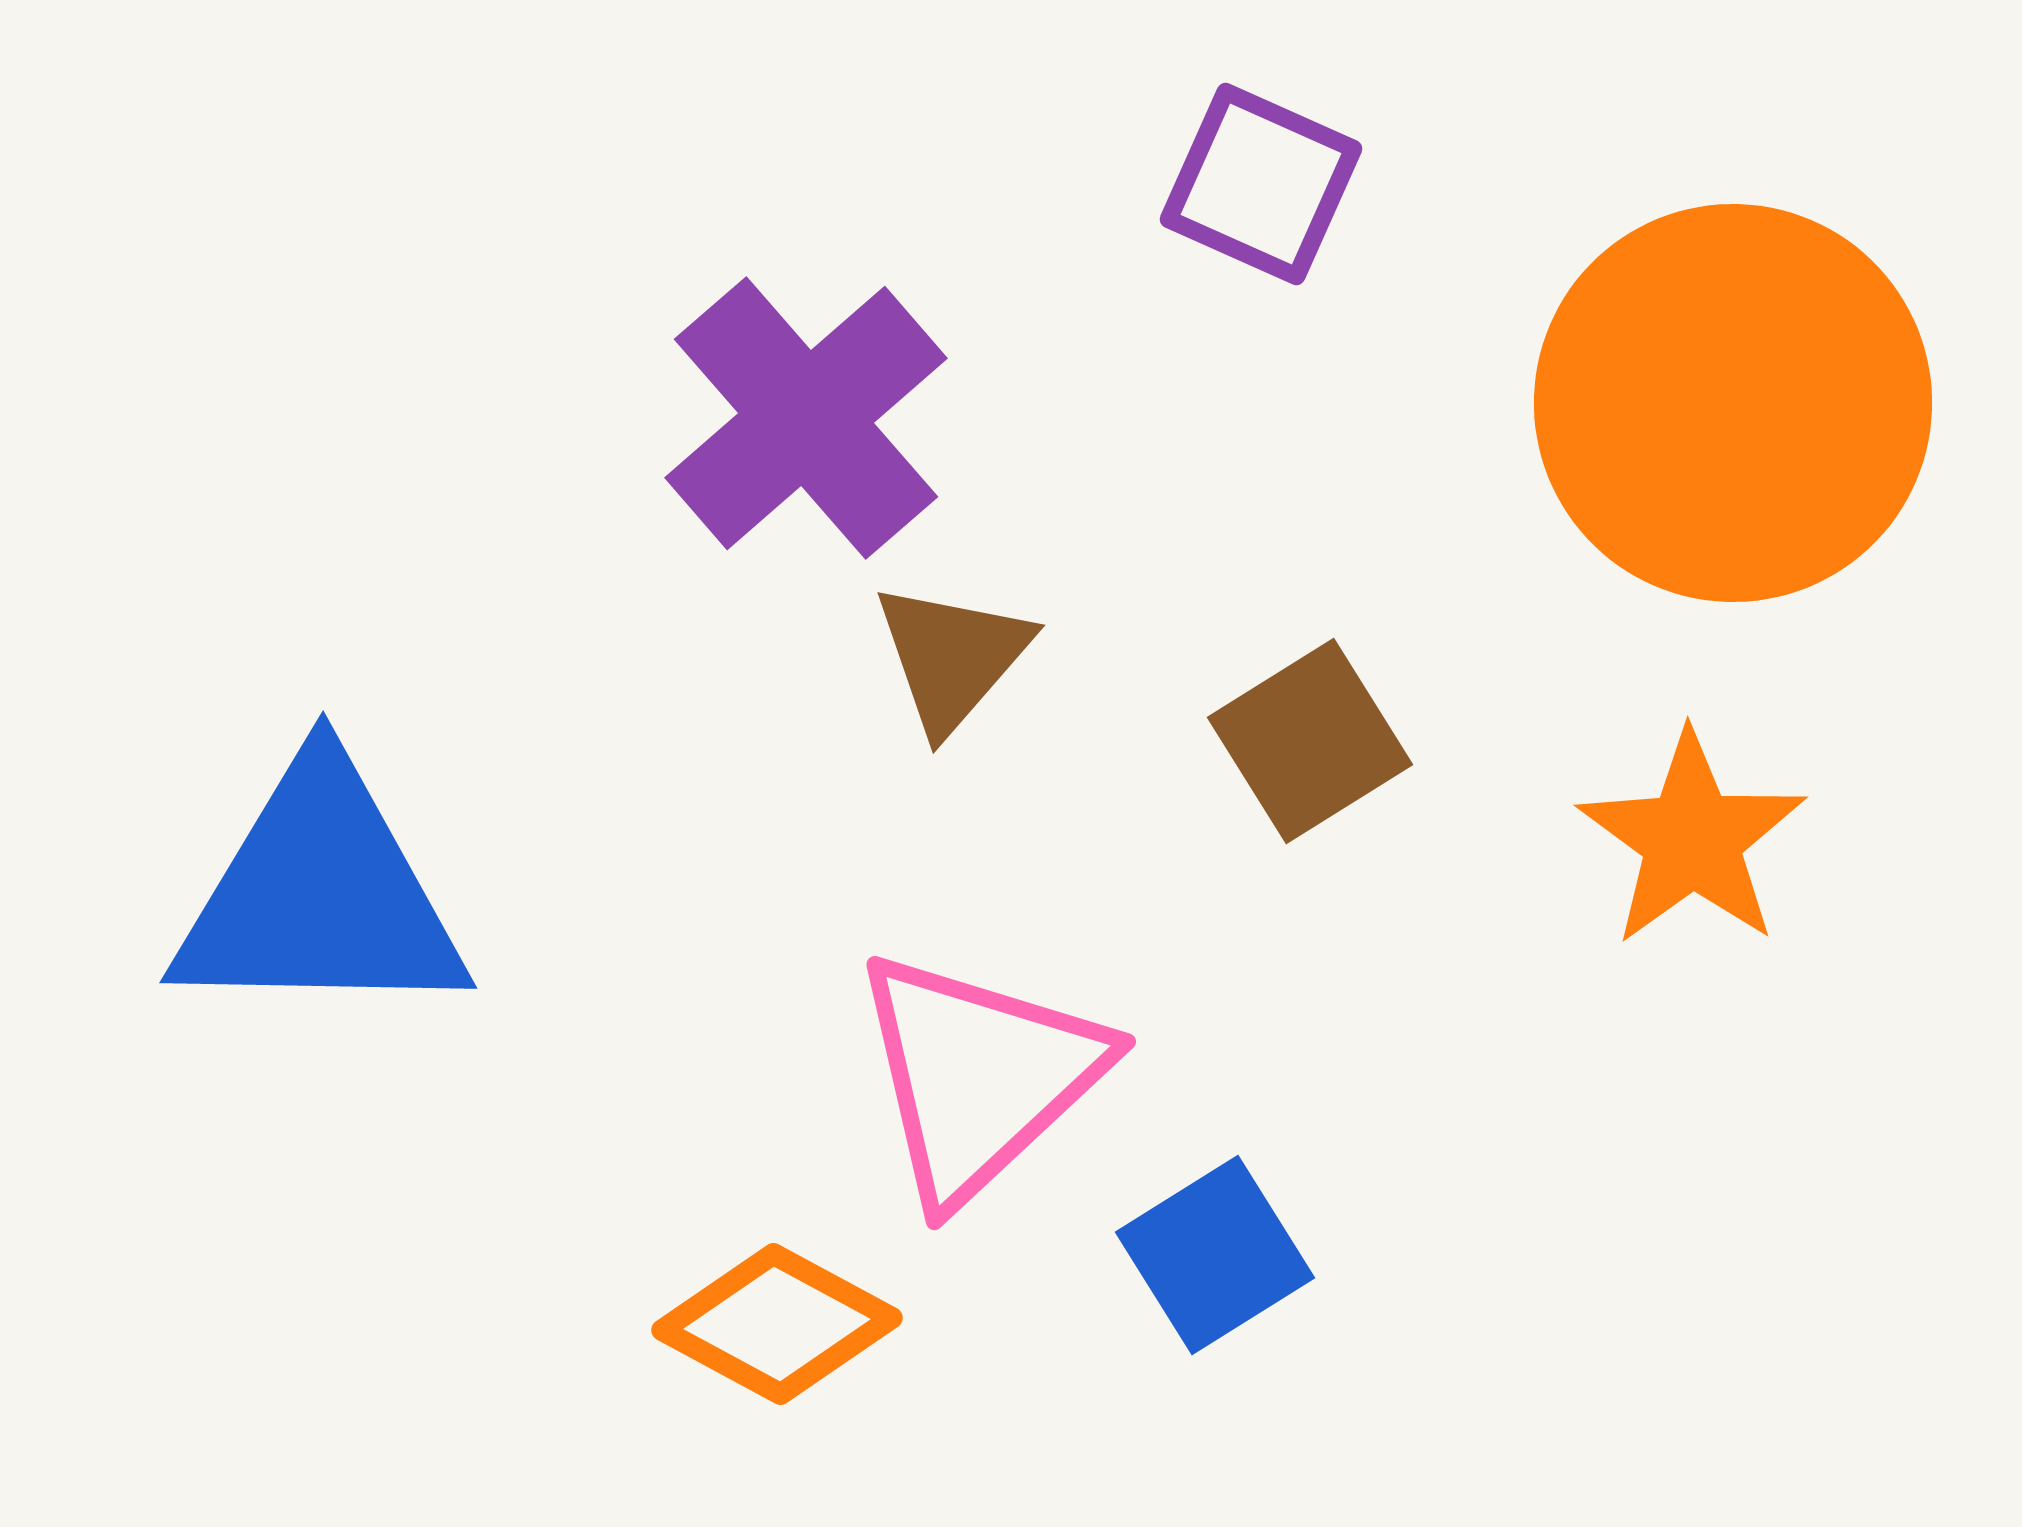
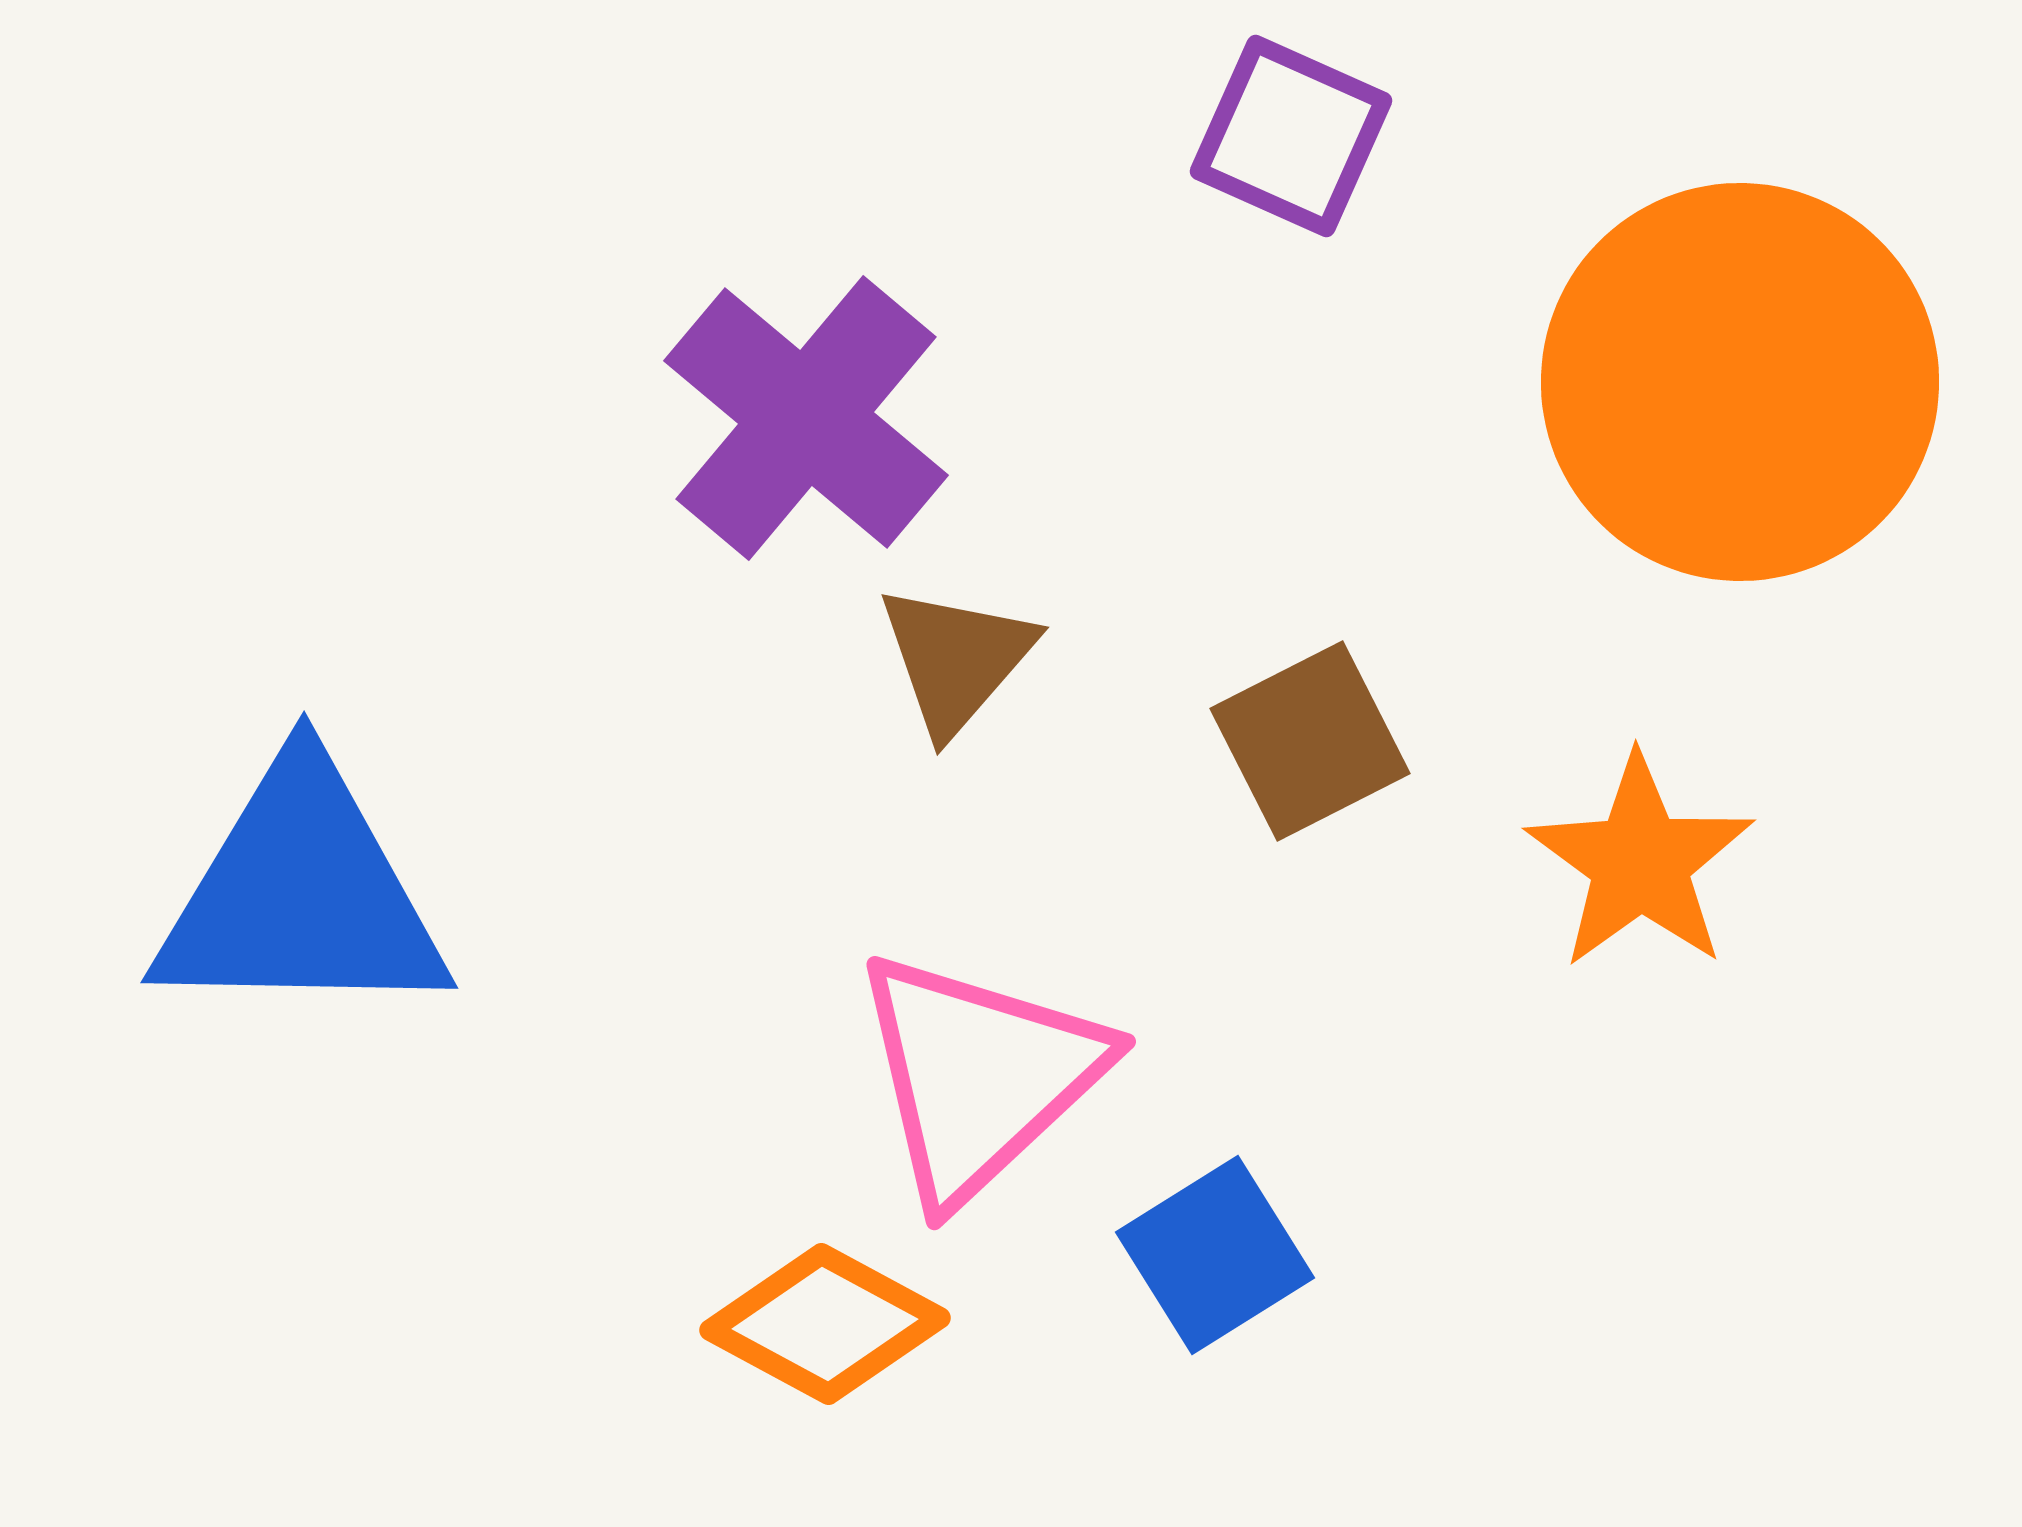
purple square: moved 30 px right, 48 px up
orange circle: moved 7 px right, 21 px up
purple cross: rotated 9 degrees counterclockwise
brown triangle: moved 4 px right, 2 px down
brown square: rotated 5 degrees clockwise
orange star: moved 52 px left, 23 px down
blue triangle: moved 19 px left
orange diamond: moved 48 px right
